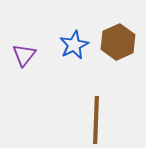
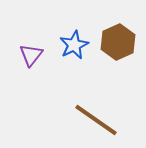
purple triangle: moved 7 px right
brown line: rotated 57 degrees counterclockwise
